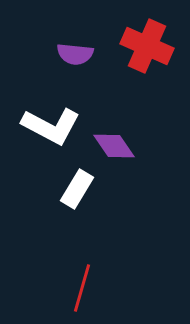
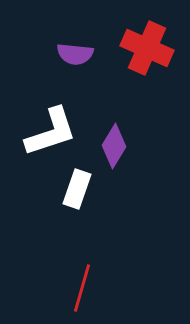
red cross: moved 2 px down
white L-shape: moved 6 px down; rotated 46 degrees counterclockwise
purple diamond: rotated 66 degrees clockwise
white rectangle: rotated 12 degrees counterclockwise
